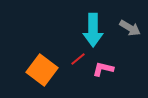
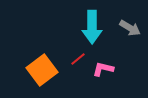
cyan arrow: moved 1 px left, 3 px up
orange square: rotated 16 degrees clockwise
